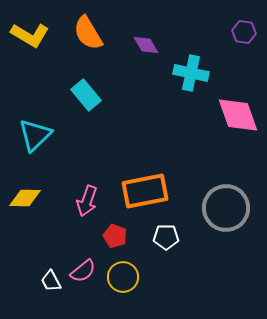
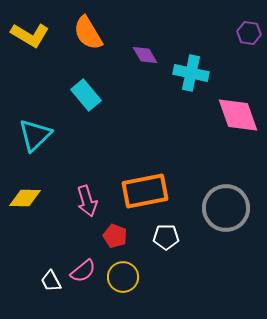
purple hexagon: moved 5 px right, 1 px down
purple diamond: moved 1 px left, 10 px down
pink arrow: rotated 36 degrees counterclockwise
